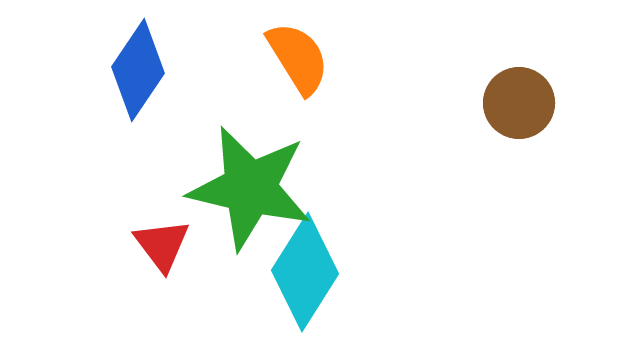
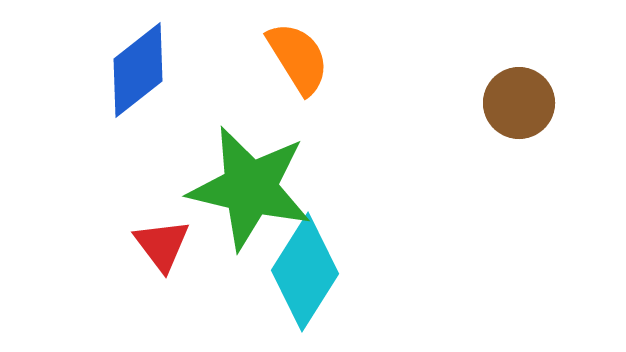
blue diamond: rotated 18 degrees clockwise
